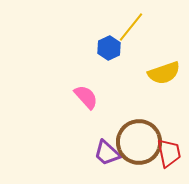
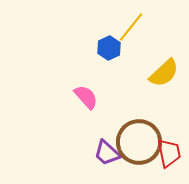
yellow semicircle: rotated 24 degrees counterclockwise
